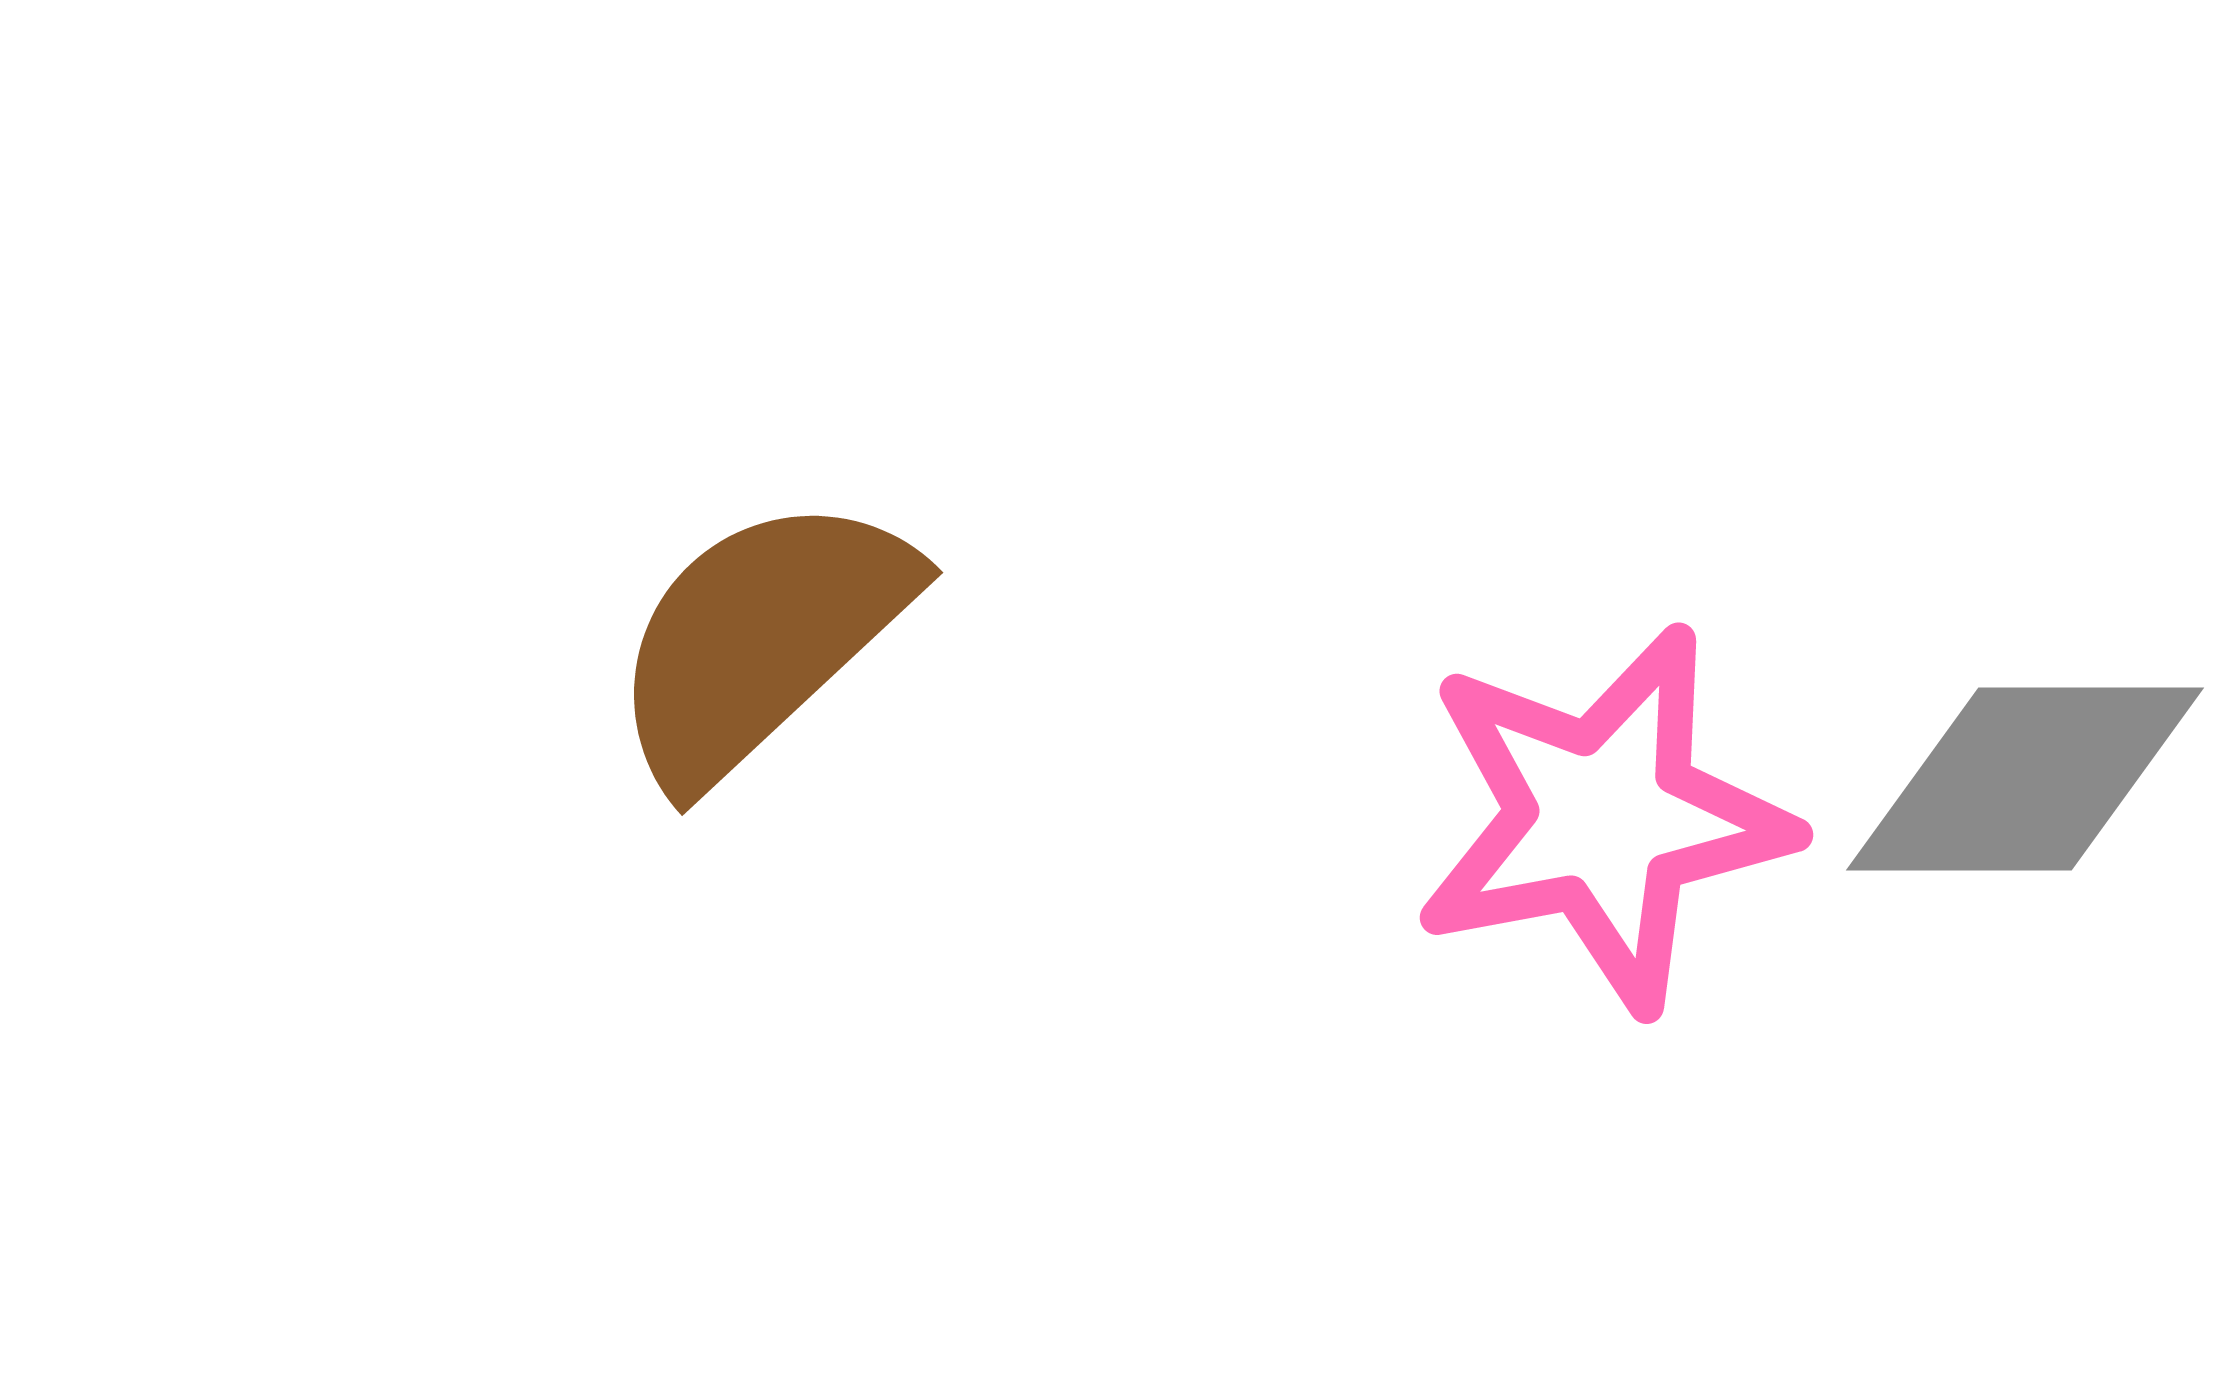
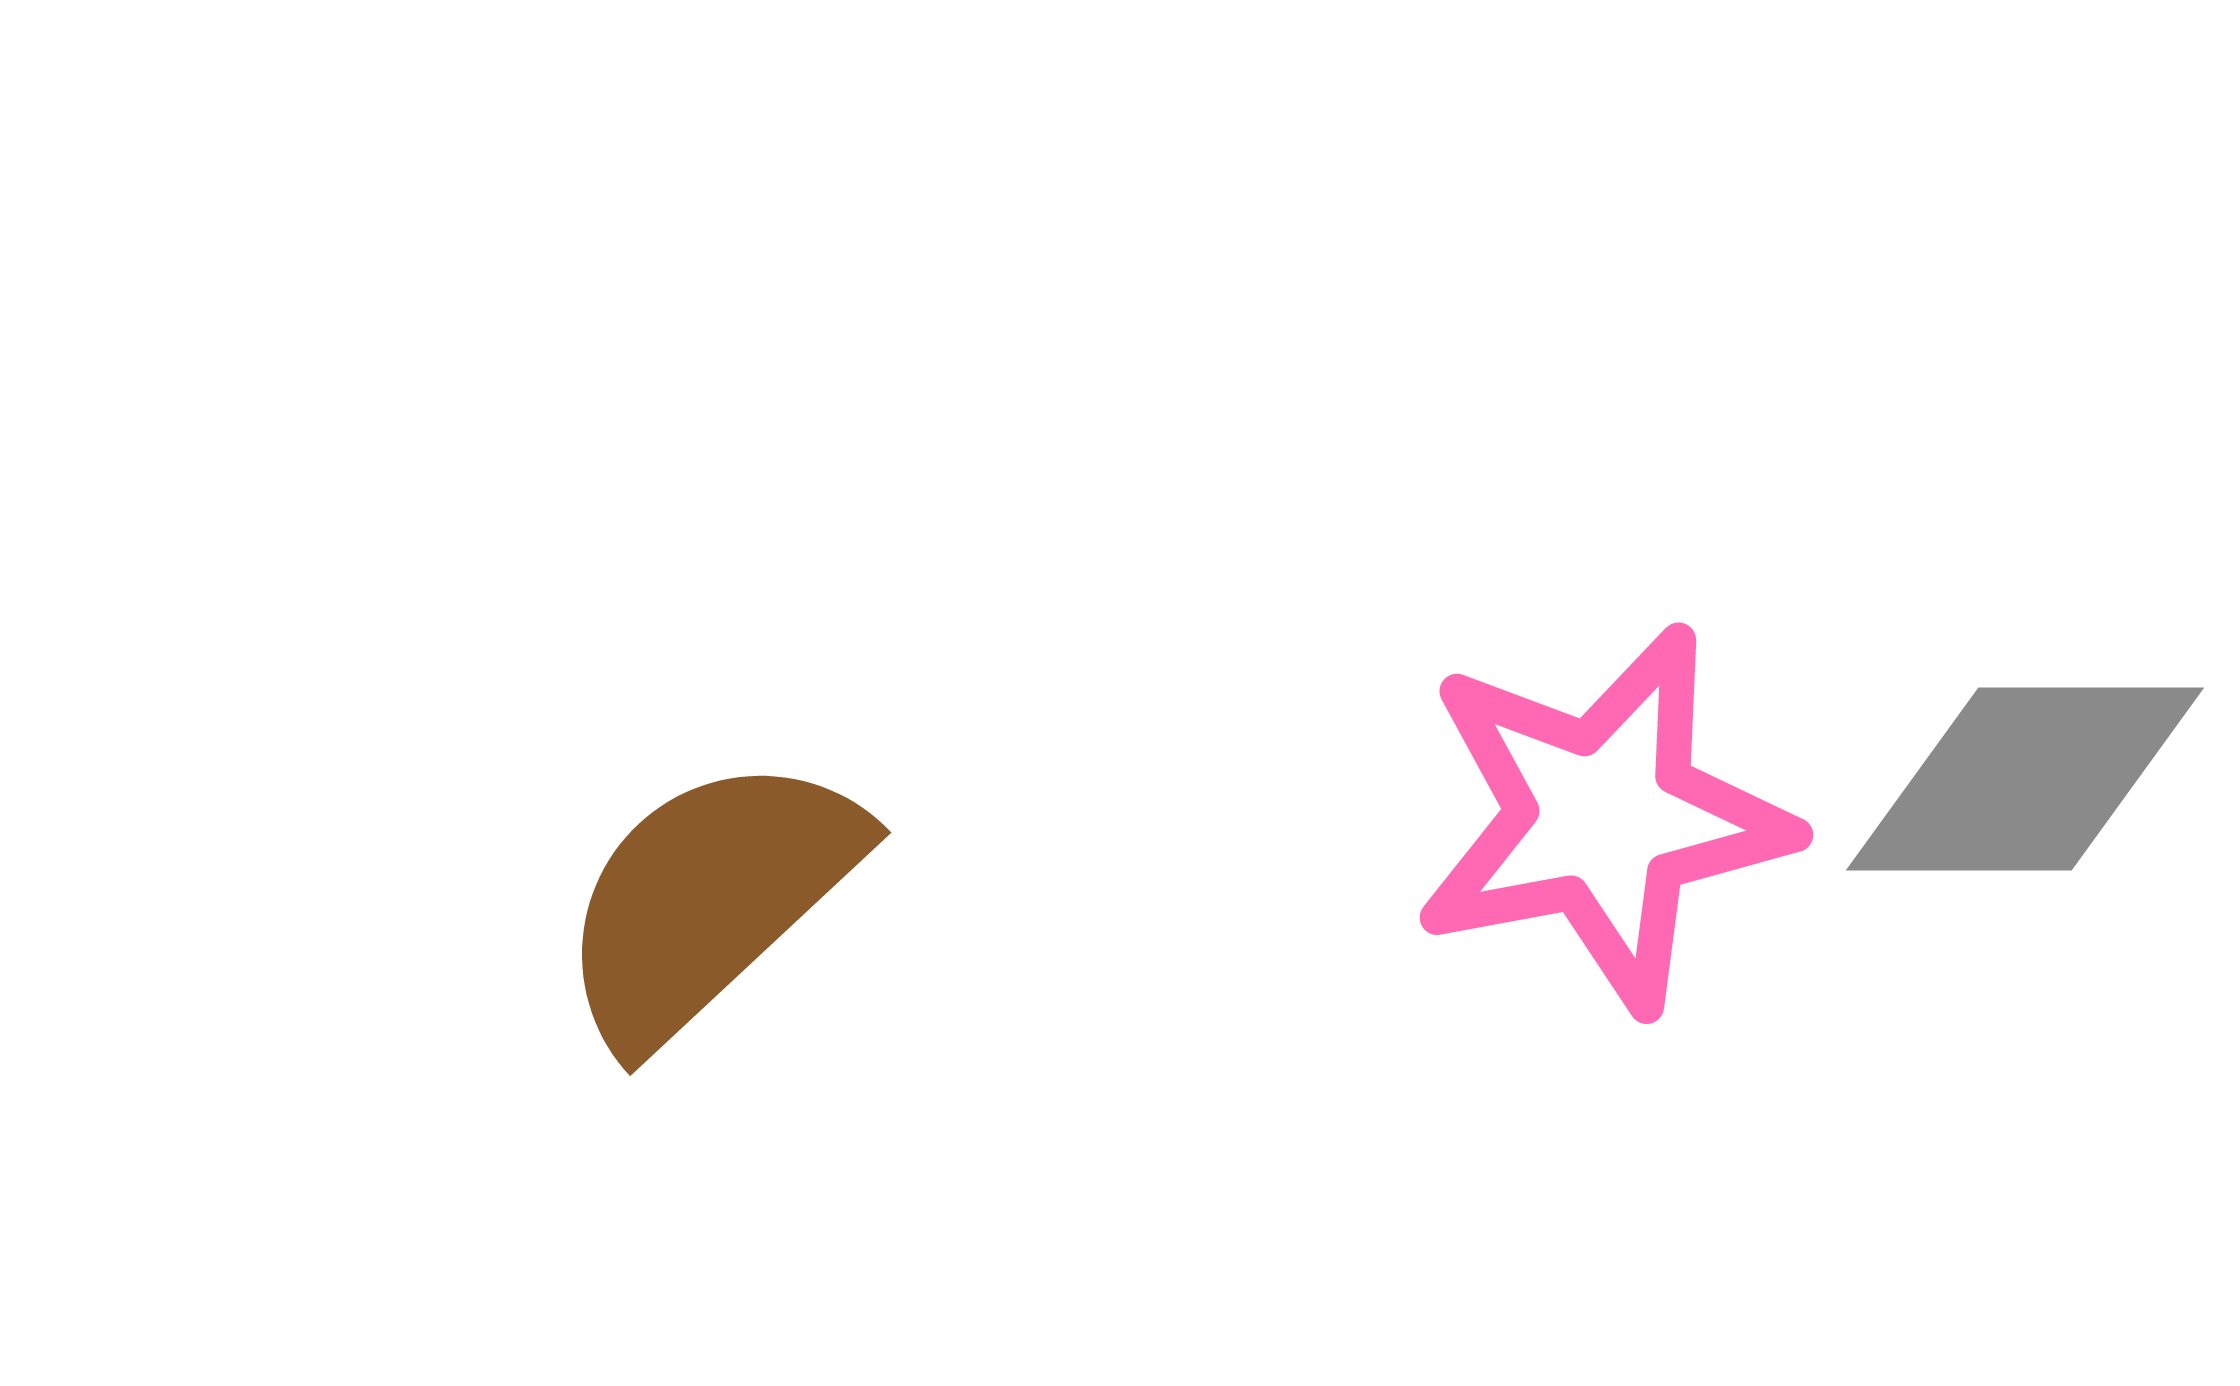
brown semicircle: moved 52 px left, 260 px down
